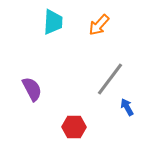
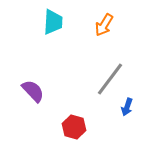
orange arrow: moved 5 px right; rotated 10 degrees counterclockwise
purple semicircle: moved 1 px right, 2 px down; rotated 15 degrees counterclockwise
blue arrow: rotated 132 degrees counterclockwise
red hexagon: rotated 15 degrees clockwise
